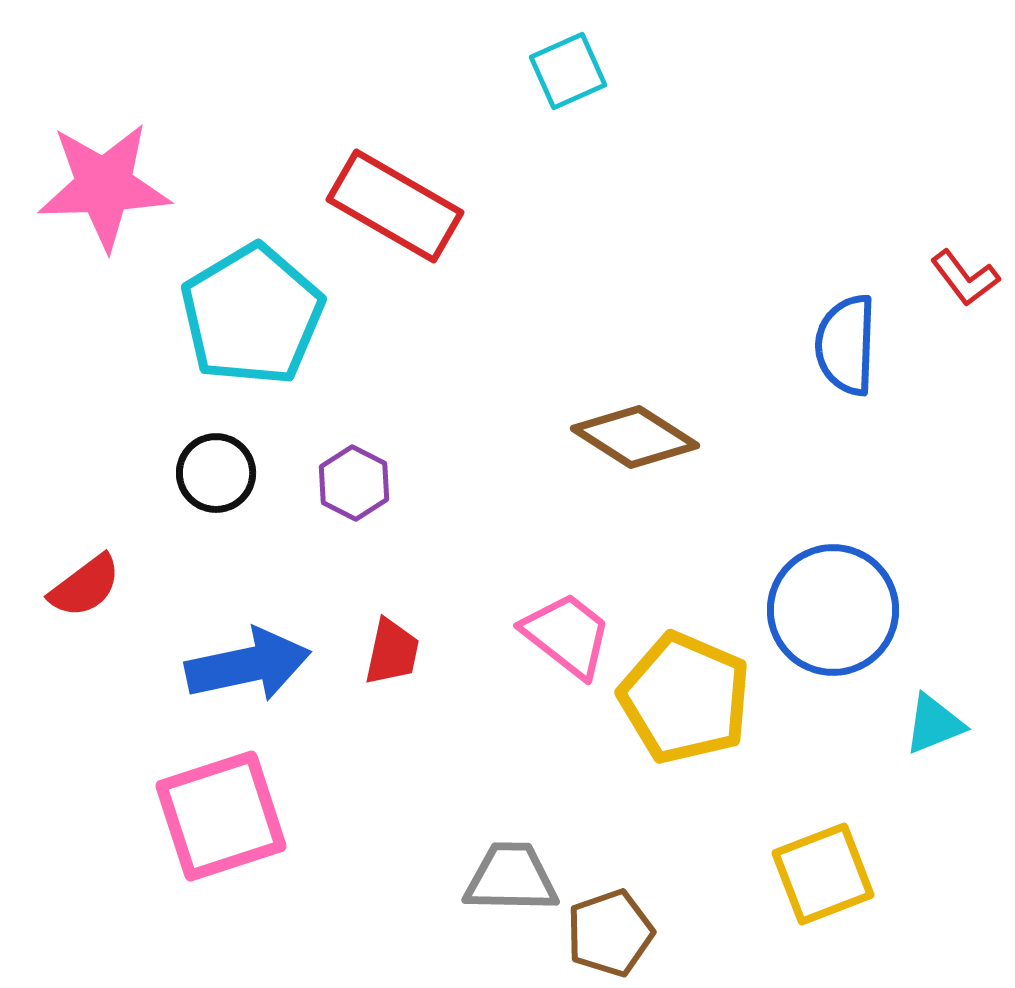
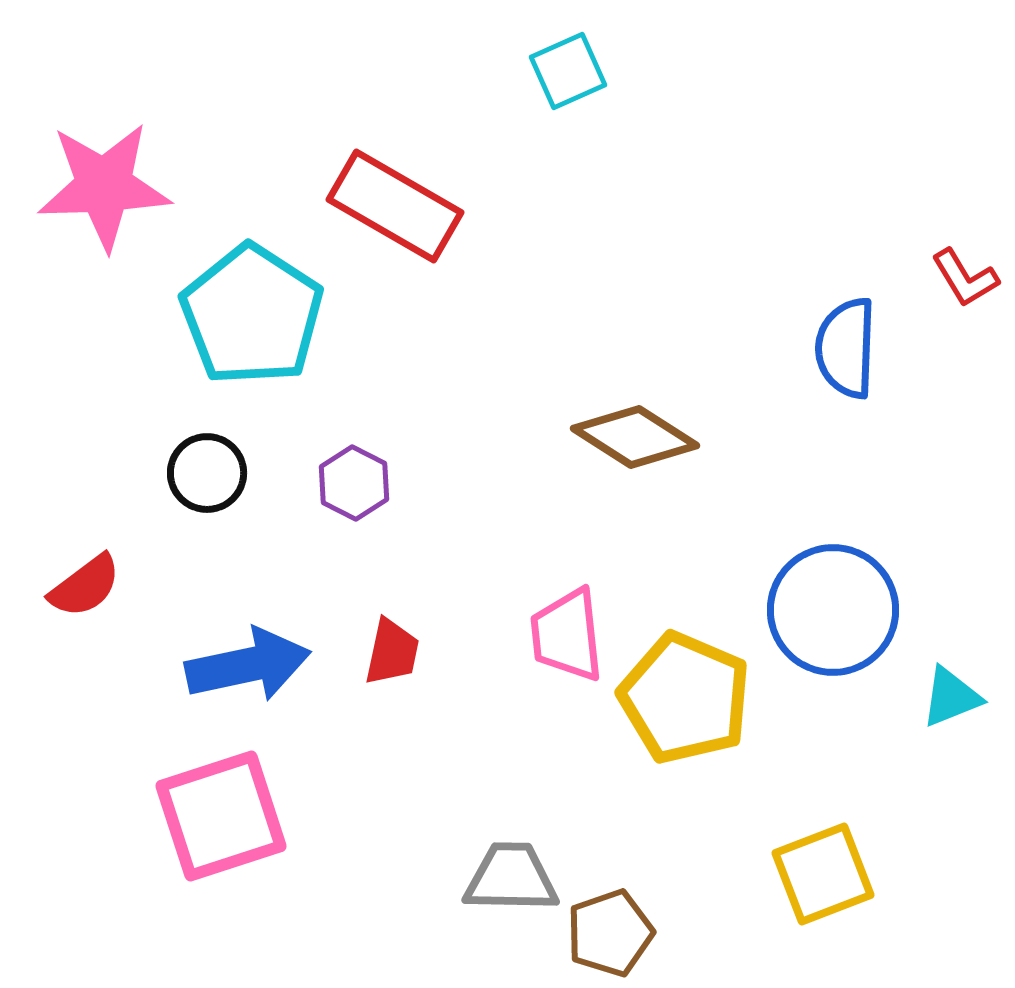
red L-shape: rotated 6 degrees clockwise
cyan pentagon: rotated 8 degrees counterclockwise
blue semicircle: moved 3 px down
black circle: moved 9 px left
pink trapezoid: rotated 134 degrees counterclockwise
cyan triangle: moved 17 px right, 27 px up
